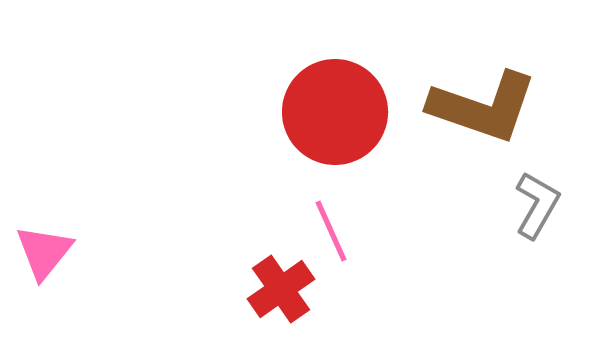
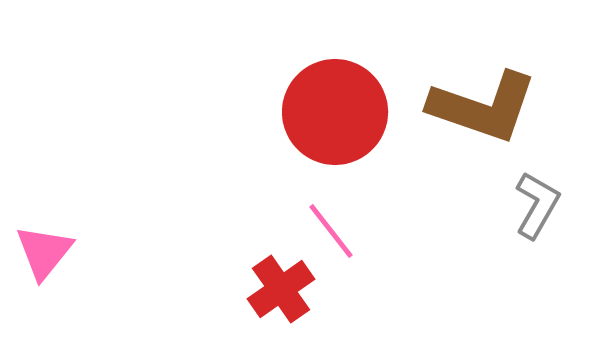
pink line: rotated 14 degrees counterclockwise
